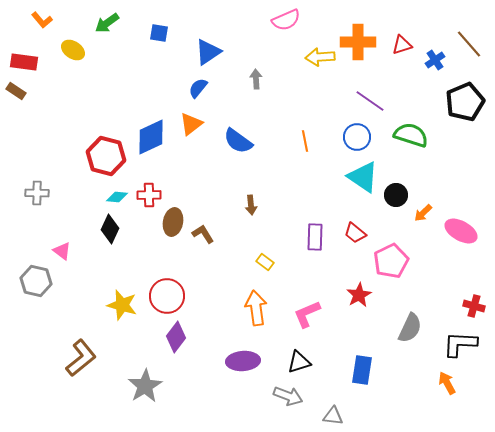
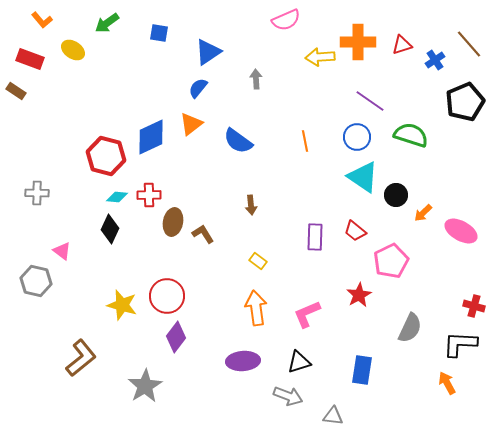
red rectangle at (24, 62): moved 6 px right, 3 px up; rotated 12 degrees clockwise
red trapezoid at (355, 233): moved 2 px up
yellow rectangle at (265, 262): moved 7 px left, 1 px up
